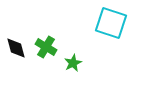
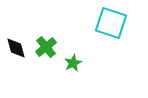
green cross: rotated 20 degrees clockwise
